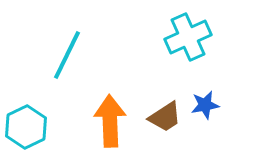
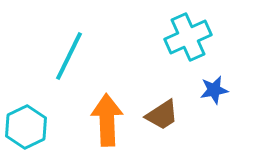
cyan line: moved 2 px right, 1 px down
blue star: moved 9 px right, 15 px up
brown trapezoid: moved 3 px left, 2 px up
orange arrow: moved 3 px left, 1 px up
